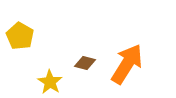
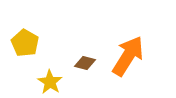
yellow pentagon: moved 5 px right, 7 px down
orange arrow: moved 1 px right, 8 px up
